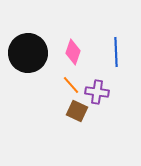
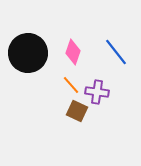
blue line: rotated 36 degrees counterclockwise
